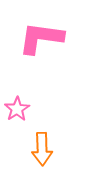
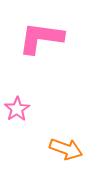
orange arrow: moved 24 px right; rotated 68 degrees counterclockwise
